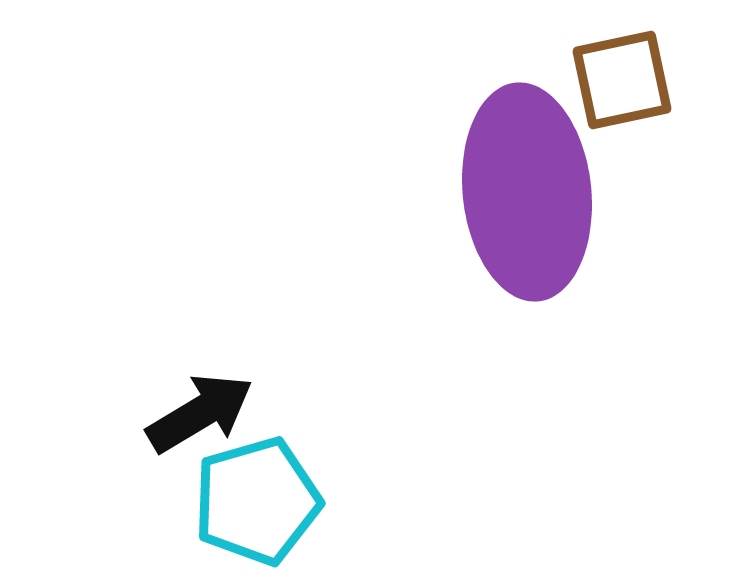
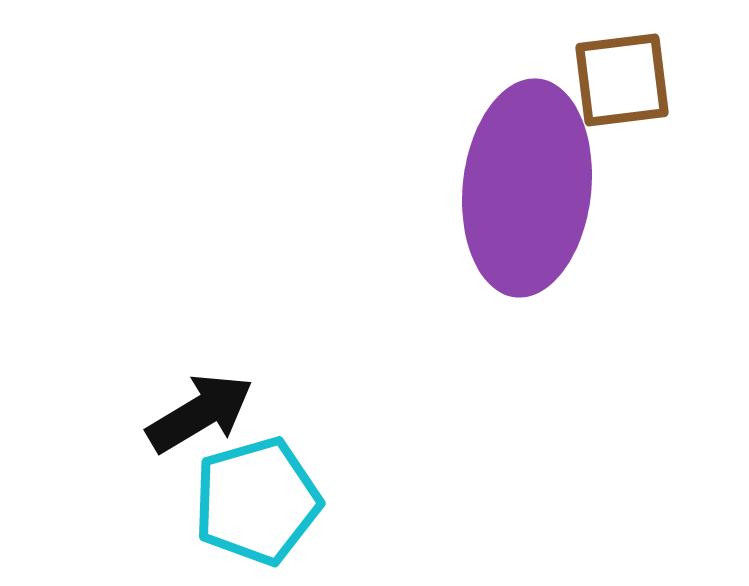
brown square: rotated 5 degrees clockwise
purple ellipse: moved 4 px up; rotated 12 degrees clockwise
